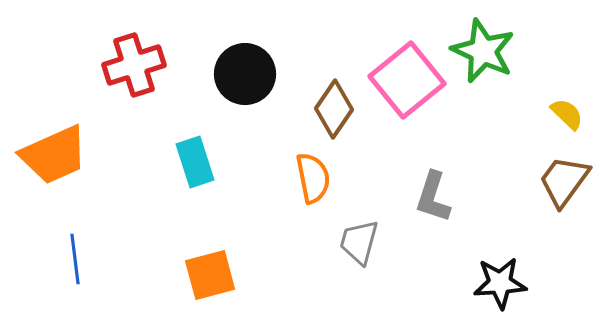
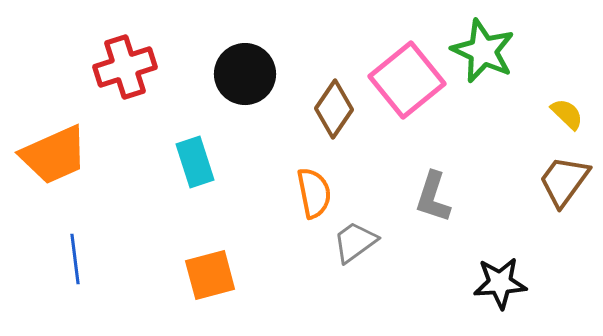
red cross: moved 9 px left, 2 px down
orange semicircle: moved 1 px right, 15 px down
gray trapezoid: moved 4 px left; rotated 39 degrees clockwise
